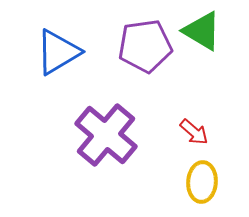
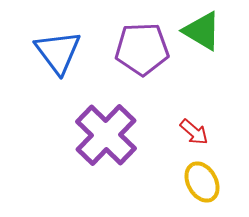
purple pentagon: moved 3 px left, 3 px down; rotated 6 degrees clockwise
blue triangle: rotated 36 degrees counterclockwise
purple cross: rotated 4 degrees clockwise
yellow ellipse: rotated 33 degrees counterclockwise
